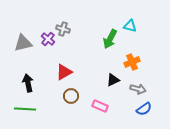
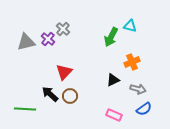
gray cross: rotated 24 degrees clockwise
green arrow: moved 1 px right, 2 px up
gray triangle: moved 3 px right, 1 px up
red triangle: rotated 18 degrees counterclockwise
black arrow: moved 22 px right, 11 px down; rotated 36 degrees counterclockwise
brown circle: moved 1 px left
pink rectangle: moved 14 px right, 9 px down
